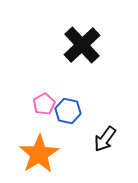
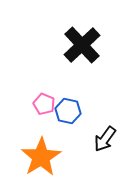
pink pentagon: rotated 20 degrees counterclockwise
orange star: moved 2 px right, 3 px down
